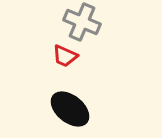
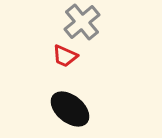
gray cross: rotated 27 degrees clockwise
